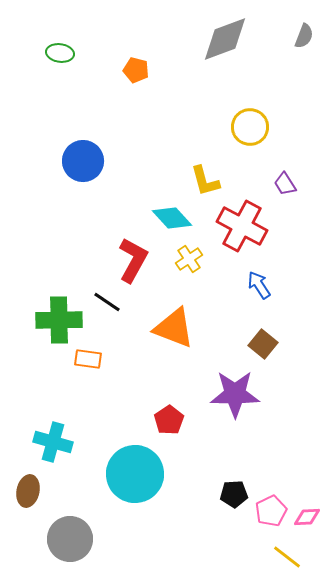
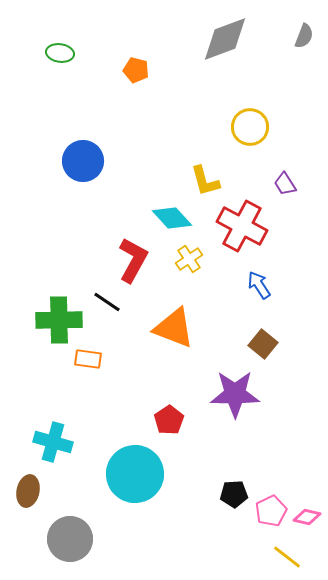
pink diamond: rotated 16 degrees clockwise
